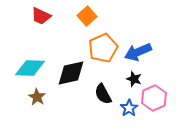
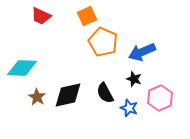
orange square: rotated 18 degrees clockwise
orange pentagon: moved 6 px up; rotated 24 degrees counterclockwise
blue arrow: moved 4 px right
cyan diamond: moved 8 px left
black diamond: moved 3 px left, 22 px down
black semicircle: moved 2 px right, 1 px up
pink hexagon: moved 6 px right
blue star: rotated 18 degrees counterclockwise
